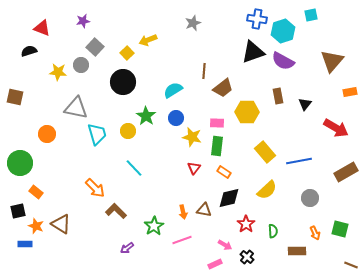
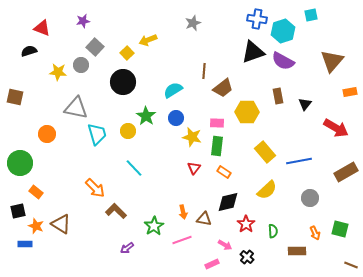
black diamond at (229, 198): moved 1 px left, 4 px down
brown triangle at (204, 210): moved 9 px down
pink rectangle at (215, 264): moved 3 px left
